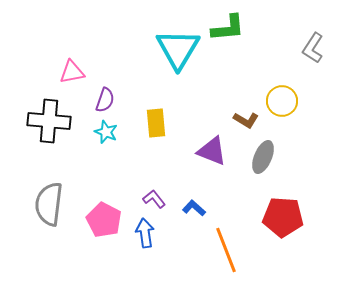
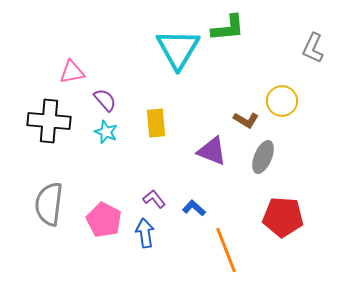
gray L-shape: rotated 8 degrees counterclockwise
purple semicircle: rotated 60 degrees counterclockwise
